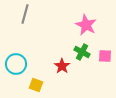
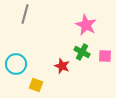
red star: rotated 14 degrees counterclockwise
